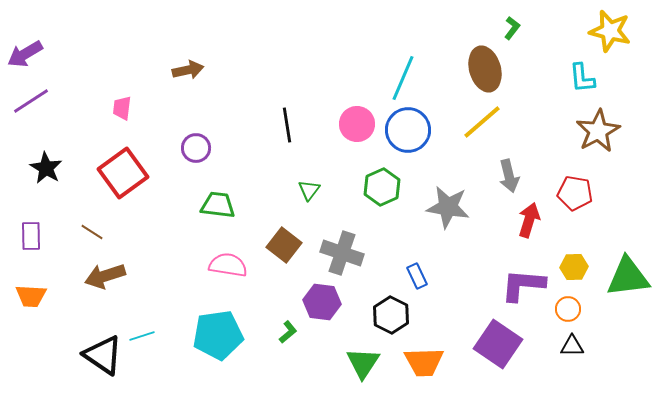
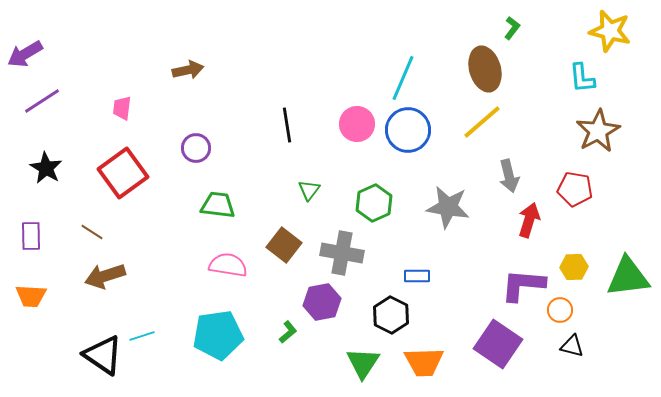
purple line at (31, 101): moved 11 px right
green hexagon at (382, 187): moved 8 px left, 16 px down
red pentagon at (575, 193): moved 4 px up
gray cross at (342, 253): rotated 9 degrees counterclockwise
blue rectangle at (417, 276): rotated 65 degrees counterclockwise
purple hexagon at (322, 302): rotated 18 degrees counterclockwise
orange circle at (568, 309): moved 8 px left, 1 px down
black triangle at (572, 346): rotated 15 degrees clockwise
